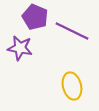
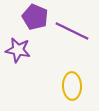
purple star: moved 2 px left, 2 px down
yellow ellipse: rotated 12 degrees clockwise
